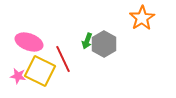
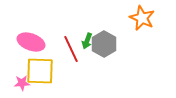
orange star: rotated 15 degrees counterclockwise
pink ellipse: moved 2 px right
red line: moved 8 px right, 10 px up
yellow square: rotated 24 degrees counterclockwise
pink star: moved 4 px right, 7 px down; rotated 14 degrees counterclockwise
